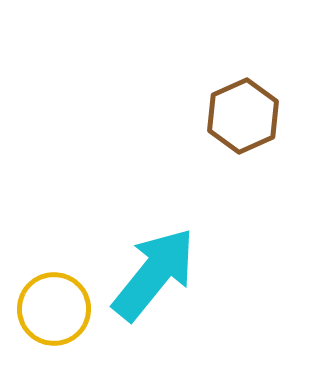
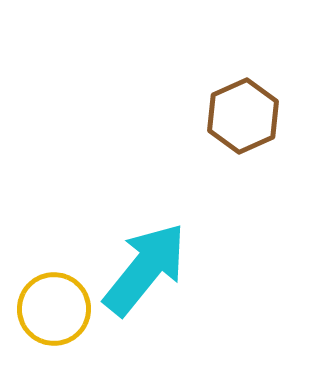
cyan arrow: moved 9 px left, 5 px up
